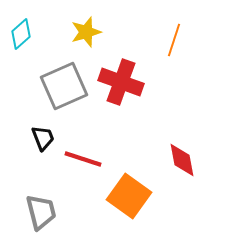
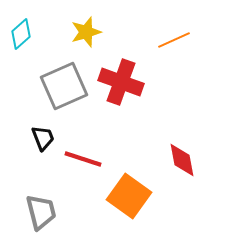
orange line: rotated 48 degrees clockwise
